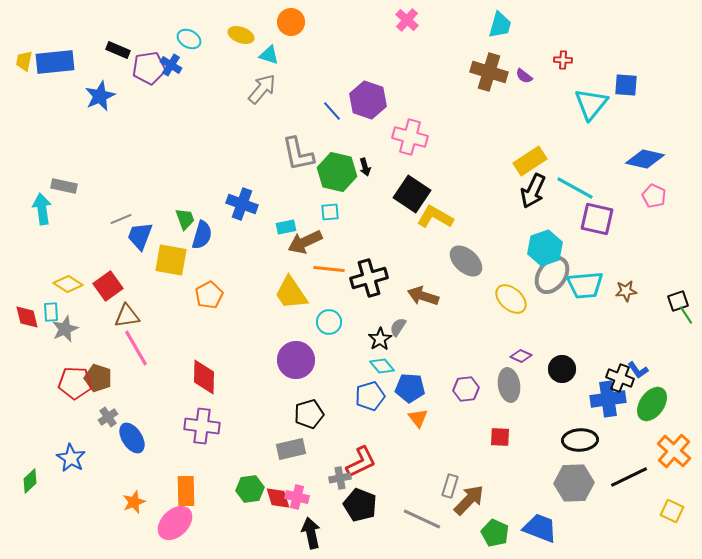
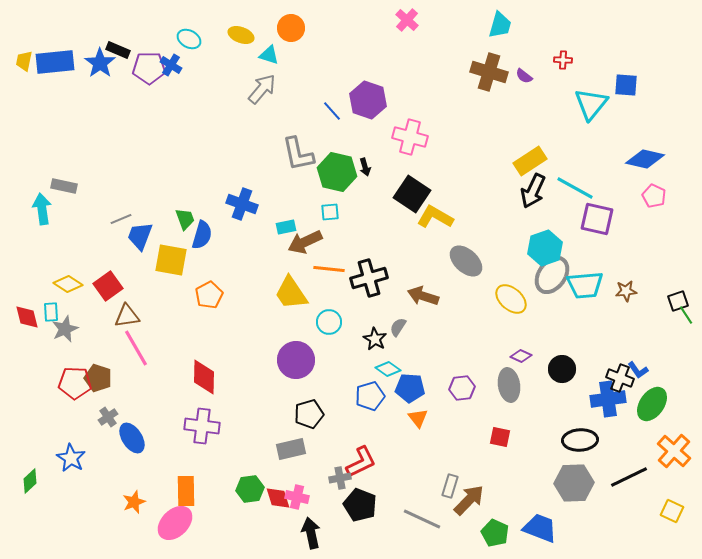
orange circle at (291, 22): moved 6 px down
purple pentagon at (149, 68): rotated 8 degrees clockwise
blue star at (100, 96): moved 33 px up; rotated 12 degrees counterclockwise
black star at (380, 339): moved 5 px left; rotated 10 degrees counterclockwise
cyan diamond at (382, 366): moved 6 px right, 3 px down; rotated 15 degrees counterclockwise
purple hexagon at (466, 389): moved 4 px left, 1 px up
red square at (500, 437): rotated 10 degrees clockwise
